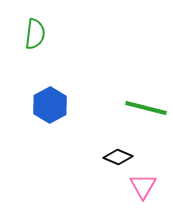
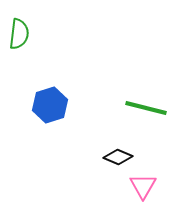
green semicircle: moved 16 px left
blue hexagon: rotated 12 degrees clockwise
